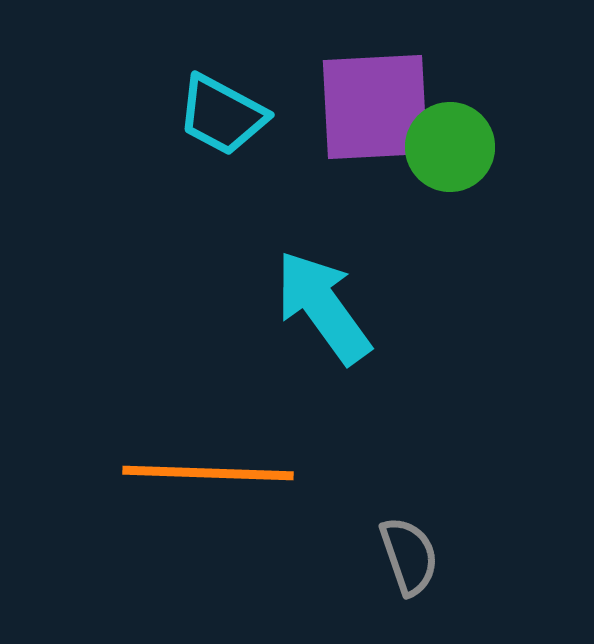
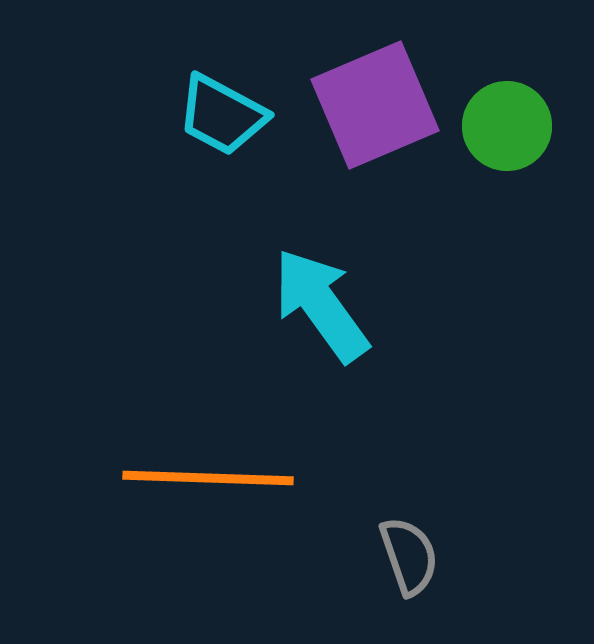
purple square: moved 2 px up; rotated 20 degrees counterclockwise
green circle: moved 57 px right, 21 px up
cyan arrow: moved 2 px left, 2 px up
orange line: moved 5 px down
